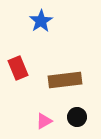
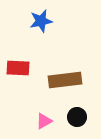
blue star: rotated 20 degrees clockwise
red rectangle: rotated 65 degrees counterclockwise
